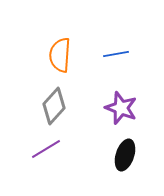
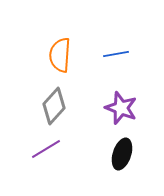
black ellipse: moved 3 px left, 1 px up
